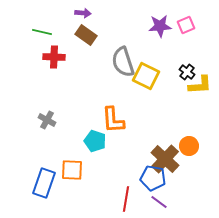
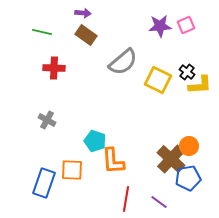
red cross: moved 11 px down
gray semicircle: rotated 112 degrees counterclockwise
yellow square: moved 12 px right, 4 px down
orange L-shape: moved 41 px down
brown cross: moved 6 px right
blue pentagon: moved 35 px right; rotated 20 degrees counterclockwise
